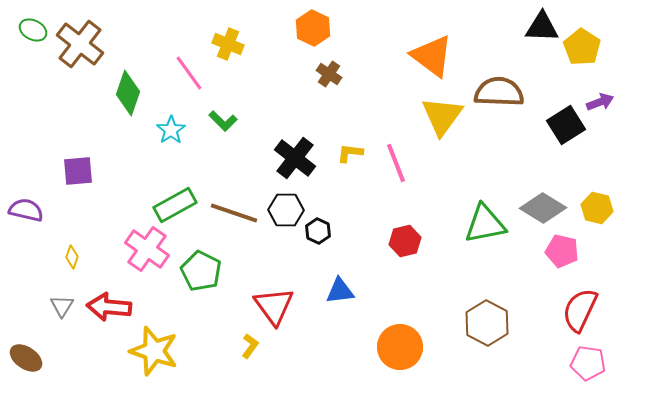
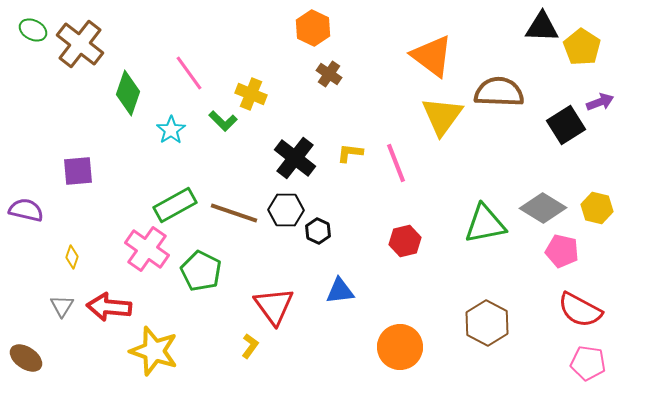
yellow cross at (228, 44): moved 23 px right, 50 px down
red semicircle at (580, 310): rotated 87 degrees counterclockwise
